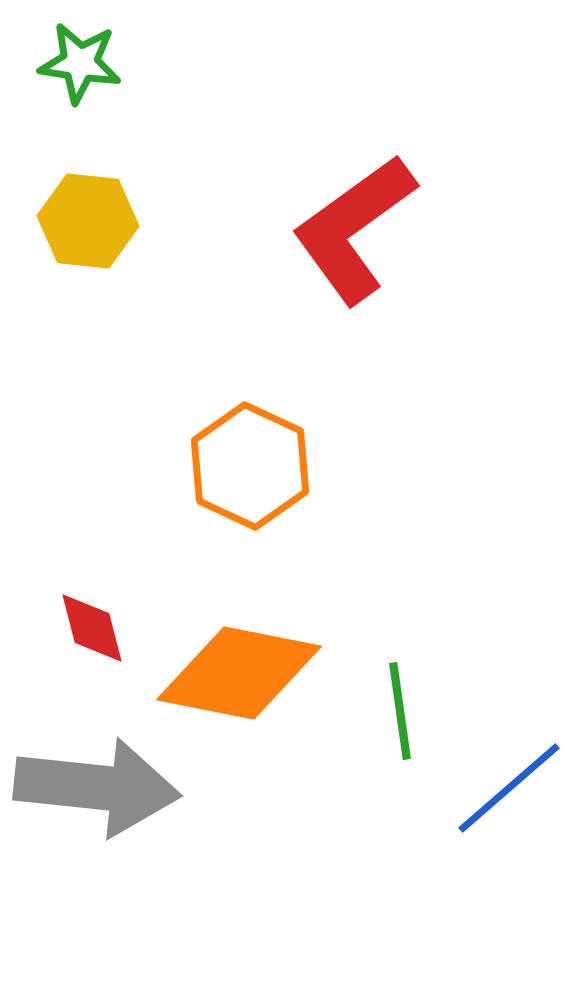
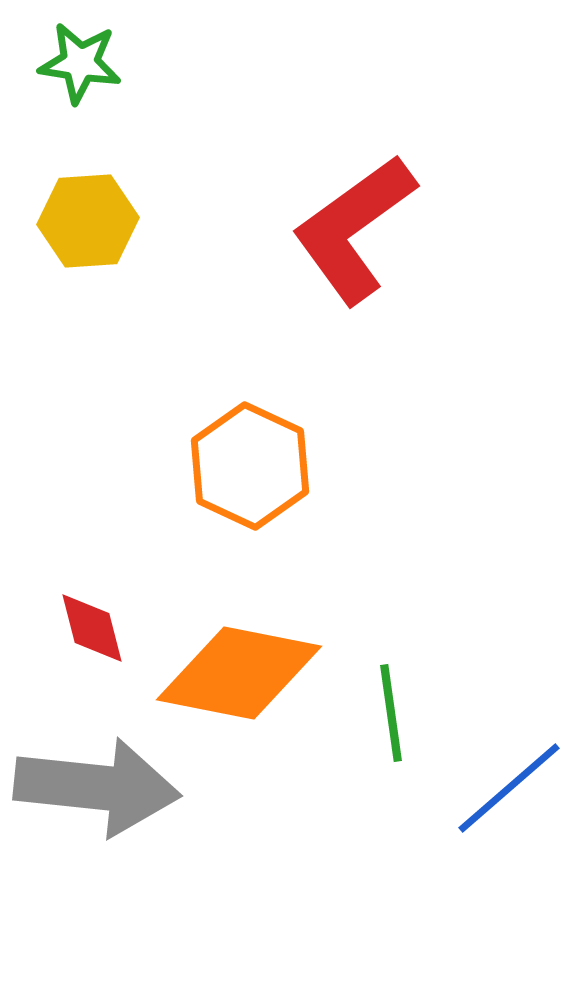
yellow hexagon: rotated 10 degrees counterclockwise
green line: moved 9 px left, 2 px down
